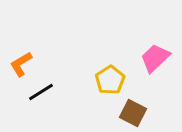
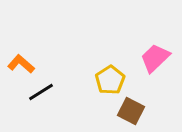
orange L-shape: rotated 72 degrees clockwise
brown square: moved 2 px left, 2 px up
